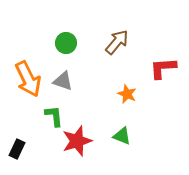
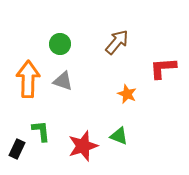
green circle: moved 6 px left, 1 px down
orange arrow: rotated 153 degrees counterclockwise
green L-shape: moved 13 px left, 15 px down
green triangle: moved 3 px left
red star: moved 6 px right, 5 px down
